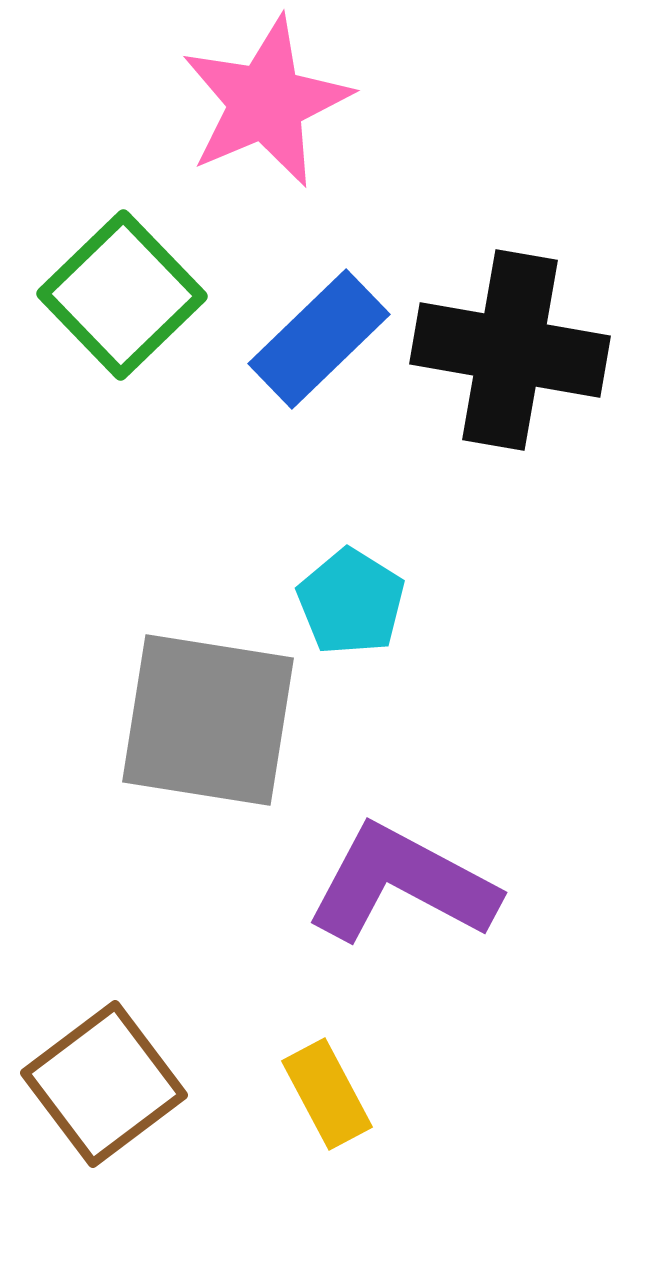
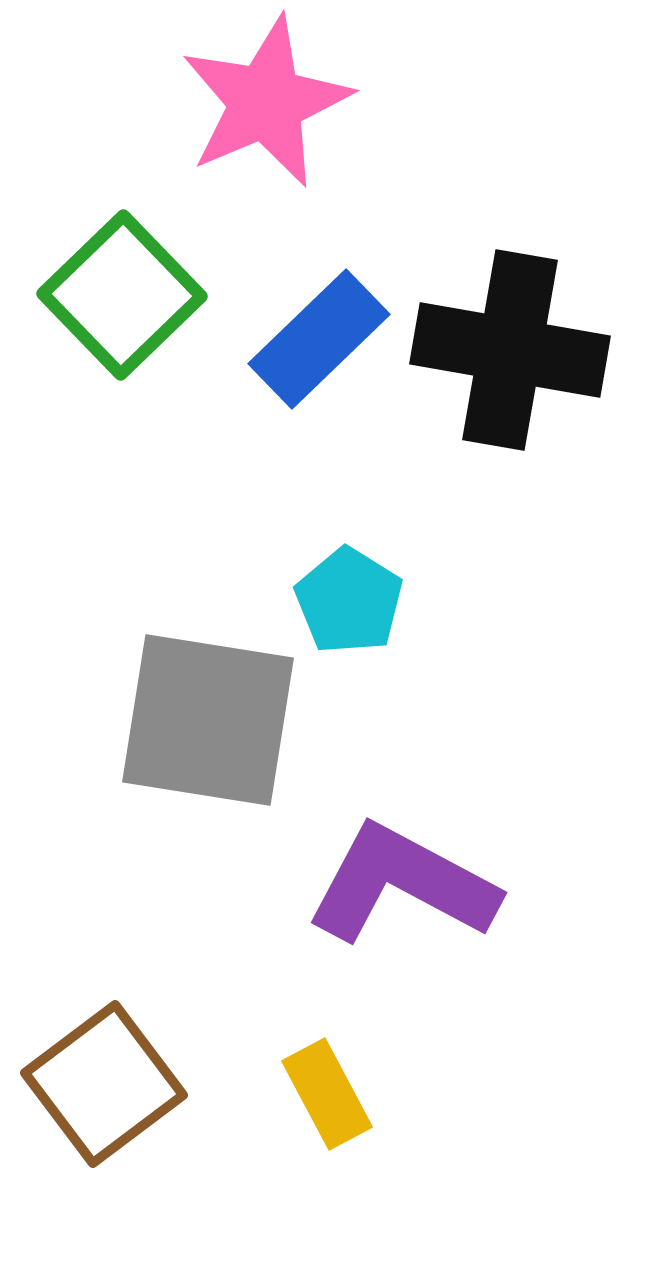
cyan pentagon: moved 2 px left, 1 px up
